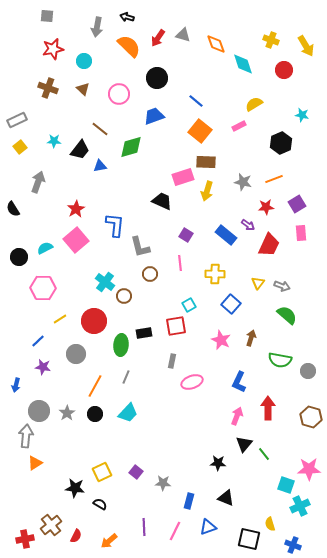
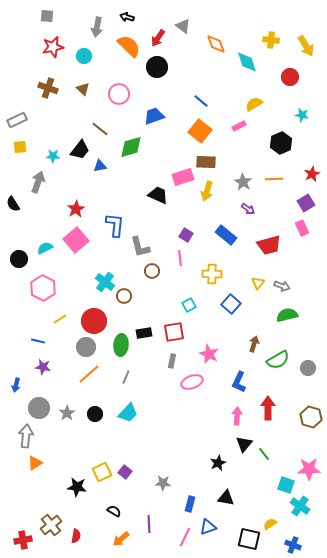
gray triangle at (183, 35): moved 9 px up; rotated 21 degrees clockwise
yellow cross at (271, 40): rotated 14 degrees counterclockwise
red star at (53, 49): moved 2 px up
cyan circle at (84, 61): moved 5 px up
cyan diamond at (243, 64): moved 4 px right, 2 px up
red circle at (284, 70): moved 6 px right, 7 px down
black circle at (157, 78): moved 11 px up
blue line at (196, 101): moved 5 px right
cyan star at (54, 141): moved 1 px left, 15 px down
yellow square at (20, 147): rotated 32 degrees clockwise
orange line at (274, 179): rotated 18 degrees clockwise
gray star at (243, 182): rotated 18 degrees clockwise
black trapezoid at (162, 201): moved 4 px left, 6 px up
purple square at (297, 204): moved 9 px right, 1 px up
red star at (266, 207): moved 46 px right, 33 px up; rotated 21 degrees counterclockwise
black semicircle at (13, 209): moved 5 px up
purple arrow at (248, 225): moved 16 px up
pink rectangle at (301, 233): moved 1 px right, 5 px up; rotated 21 degrees counterclockwise
red trapezoid at (269, 245): rotated 50 degrees clockwise
black circle at (19, 257): moved 2 px down
pink line at (180, 263): moved 5 px up
brown circle at (150, 274): moved 2 px right, 3 px up
yellow cross at (215, 274): moved 3 px left
pink hexagon at (43, 288): rotated 25 degrees clockwise
green semicircle at (287, 315): rotated 55 degrees counterclockwise
red square at (176, 326): moved 2 px left, 6 px down
brown arrow at (251, 338): moved 3 px right, 6 px down
pink star at (221, 340): moved 12 px left, 14 px down
blue line at (38, 341): rotated 56 degrees clockwise
gray circle at (76, 354): moved 10 px right, 7 px up
green semicircle at (280, 360): moved 2 px left; rotated 40 degrees counterclockwise
gray circle at (308, 371): moved 3 px up
orange line at (95, 386): moved 6 px left, 12 px up; rotated 20 degrees clockwise
gray circle at (39, 411): moved 3 px up
pink arrow at (237, 416): rotated 18 degrees counterclockwise
black star at (218, 463): rotated 28 degrees counterclockwise
purple square at (136, 472): moved 11 px left
black star at (75, 488): moved 2 px right, 1 px up
black triangle at (226, 498): rotated 12 degrees counterclockwise
blue rectangle at (189, 501): moved 1 px right, 3 px down
black semicircle at (100, 504): moved 14 px right, 7 px down
cyan cross at (300, 506): rotated 30 degrees counterclockwise
yellow semicircle at (270, 524): rotated 72 degrees clockwise
purple line at (144, 527): moved 5 px right, 3 px up
pink line at (175, 531): moved 10 px right, 6 px down
red semicircle at (76, 536): rotated 16 degrees counterclockwise
red cross at (25, 539): moved 2 px left, 1 px down
orange arrow at (109, 541): moved 12 px right, 2 px up
